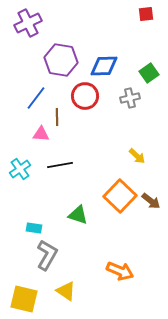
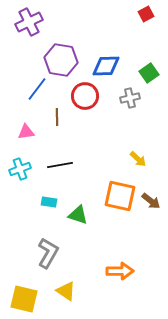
red square: rotated 21 degrees counterclockwise
purple cross: moved 1 px right, 1 px up
blue diamond: moved 2 px right
blue line: moved 1 px right, 9 px up
pink triangle: moved 15 px left, 2 px up; rotated 12 degrees counterclockwise
yellow arrow: moved 1 px right, 3 px down
cyan cross: rotated 15 degrees clockwise
orange square: rotated 32 degrees counterclockwise
cyan rectangle: moved 15 px right, 26 px up
gray L-shape: moved 1 px right, 2 px up
orange arrow: rotated 24 degrees counterclockwise
